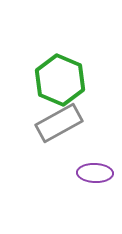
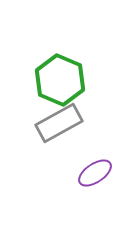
purple ellipse: rotated 36 degrees counterclockwise
